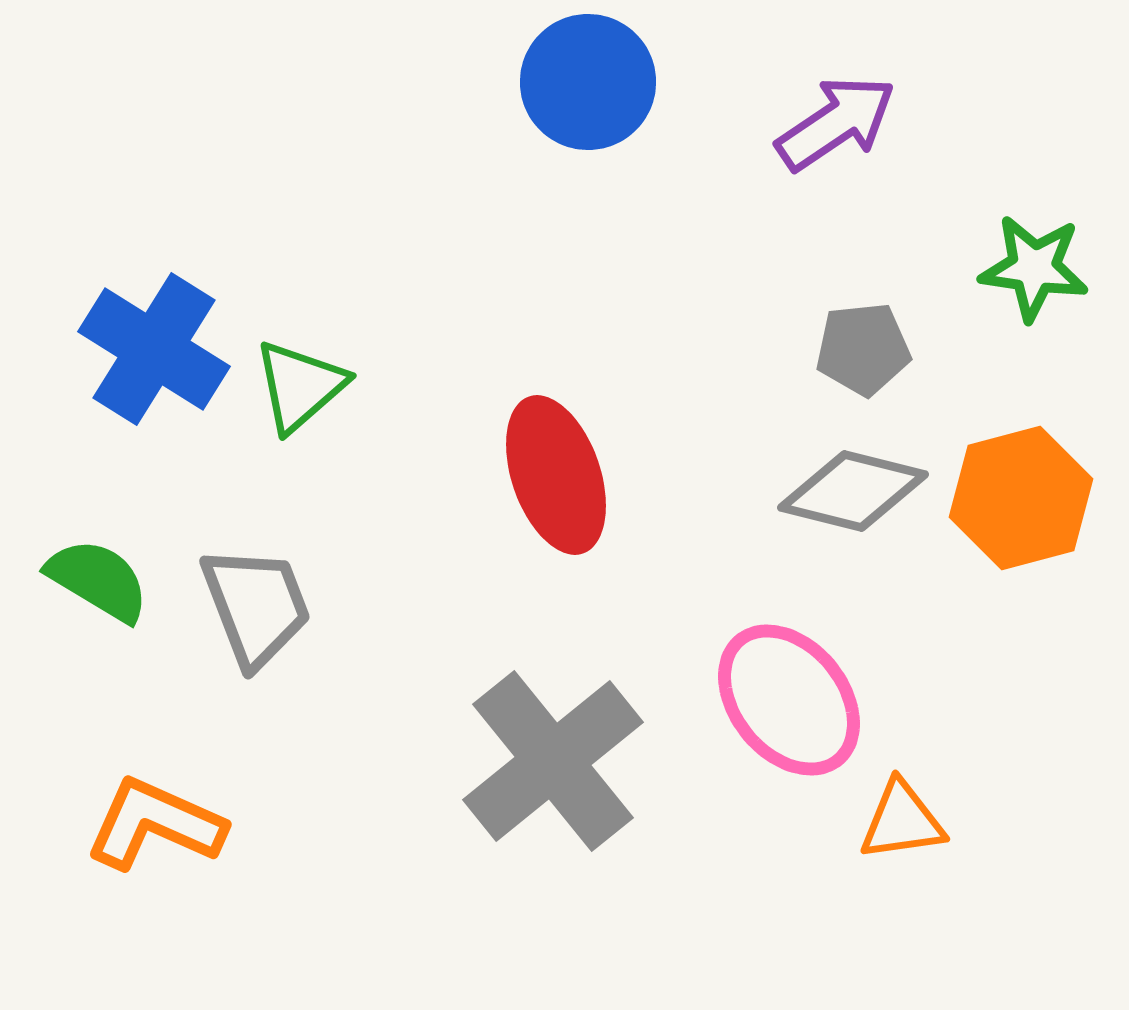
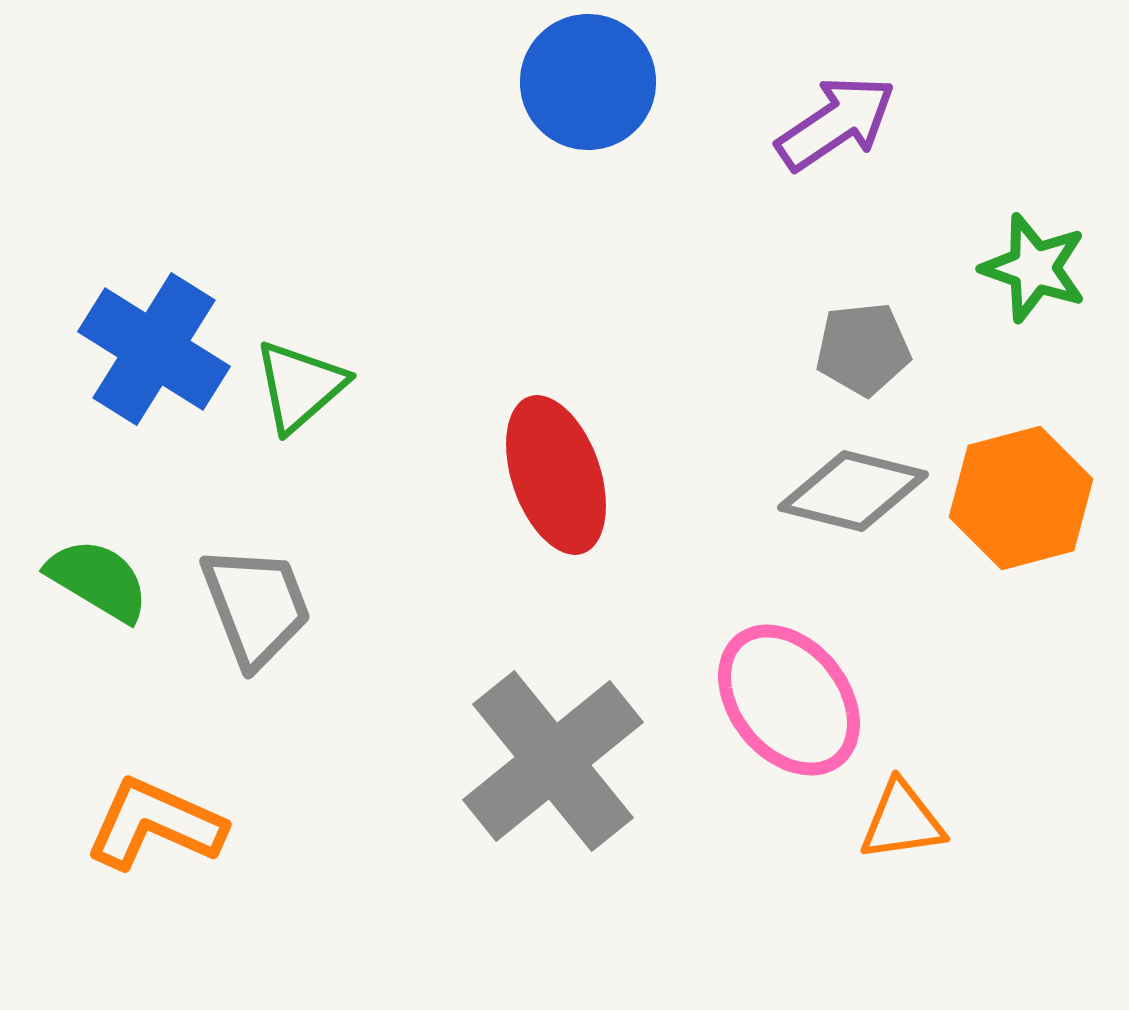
green star: rotated 11 degrees clockwise
